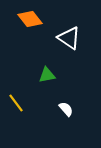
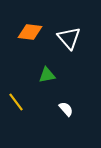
orange diamond: moved 13 px down; rotated 45 degrees counterclockwise
white triangle: rotated 15 degrees clockwise
yellow line: moved 1 px up
